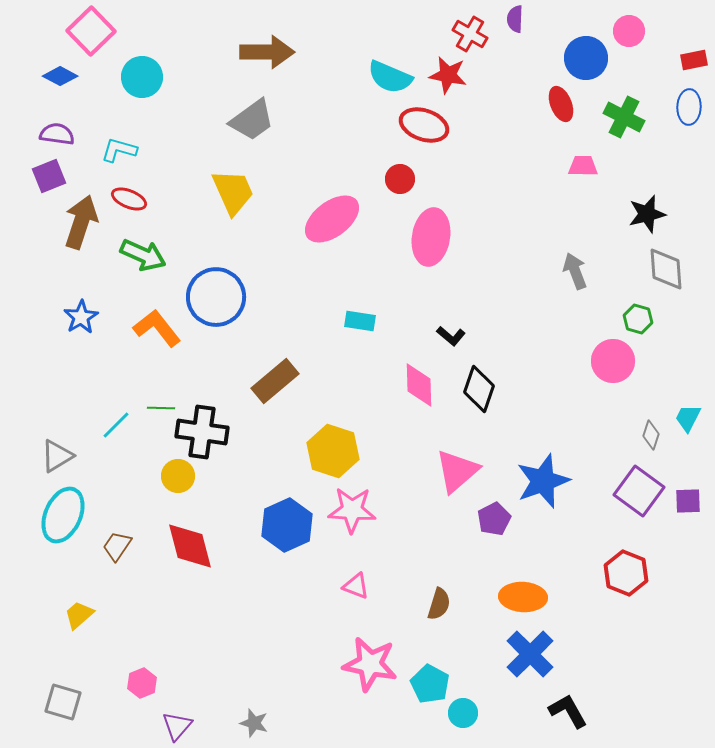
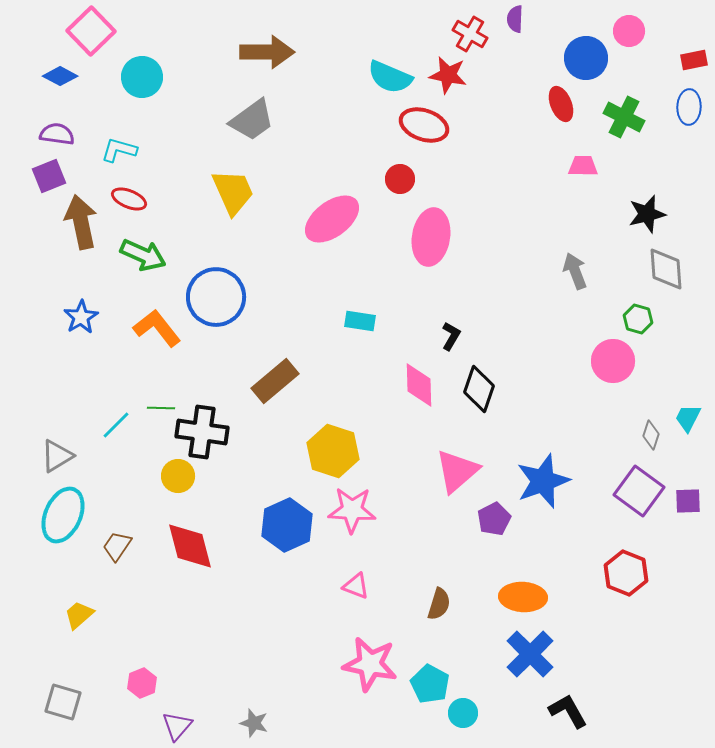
brown arrow at (81, 222): rotated 30 degrees counterclockwise
black L-shape at (451, 336): rotated 100 degrees counterclockwise
